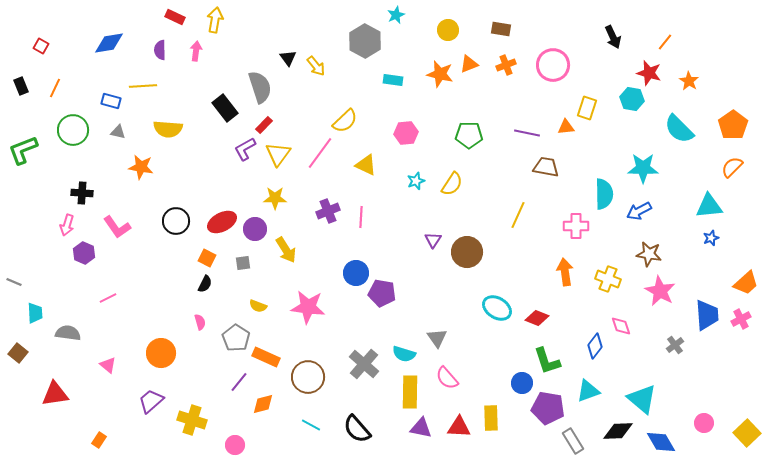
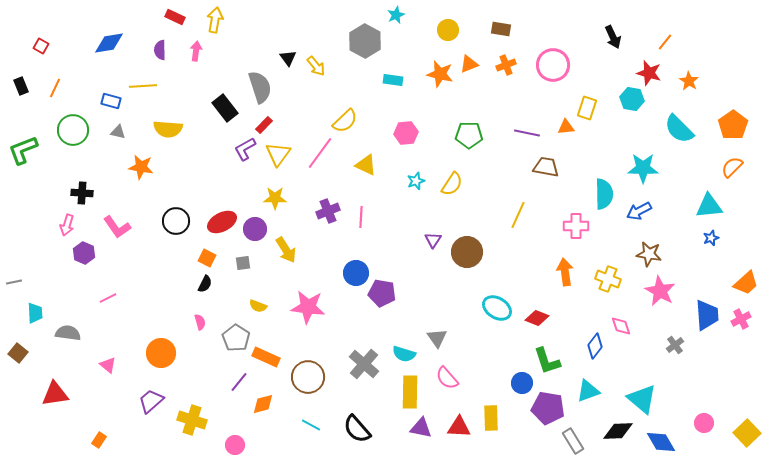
gray line at (14, 282): rotated 35 degrees counterclockwise
